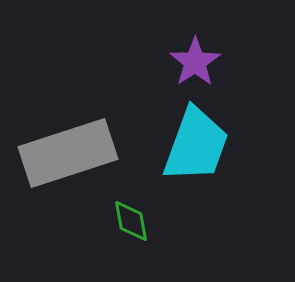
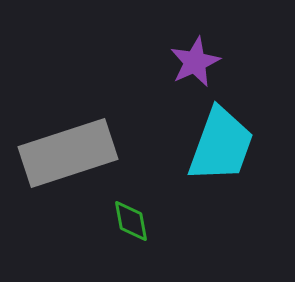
purple star: rotated 9 degrees clockwise
cyan trapezoid: moved 25 px right
